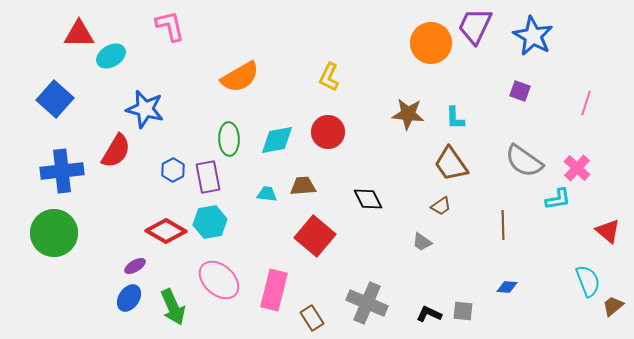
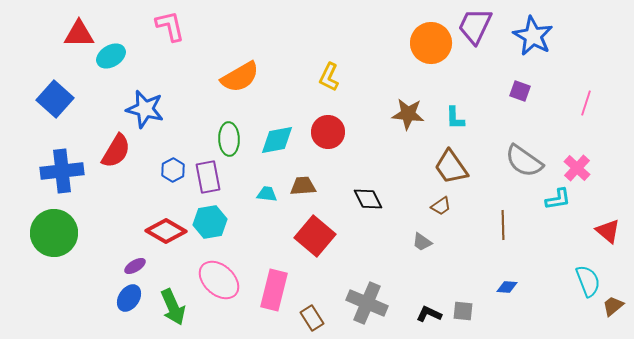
brown trapezoid at (451, 164): moved 3 px down
